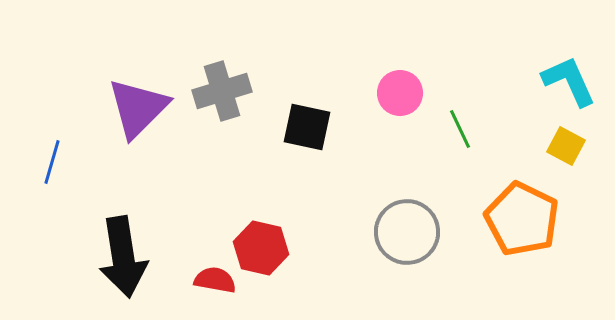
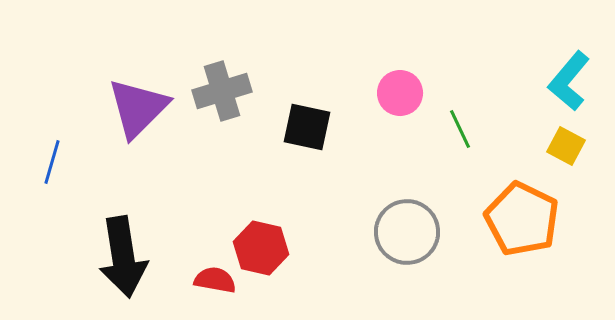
cyan L-shape: rotated 116 degrees counterclockwise
